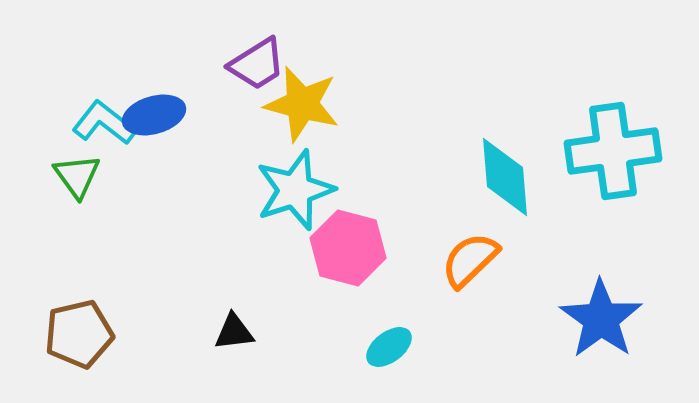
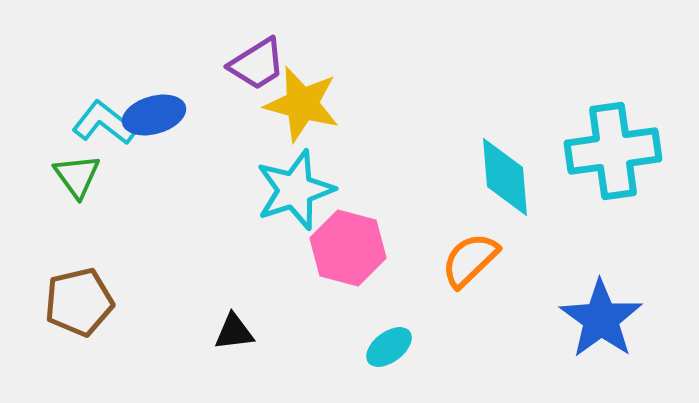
brown pentagon: moved 32 px up
